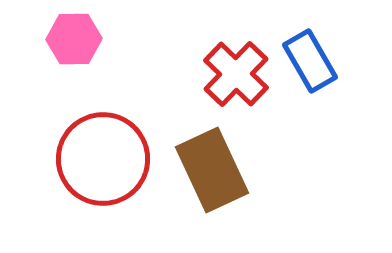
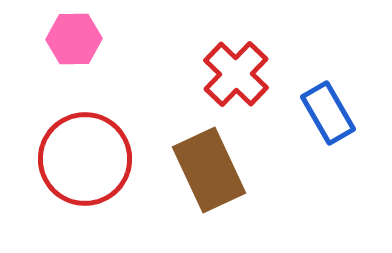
blue rectangle: moved 18 px right, 52 px down
red circle: moved 18 px left
brown rectangle: moved 3 px left
